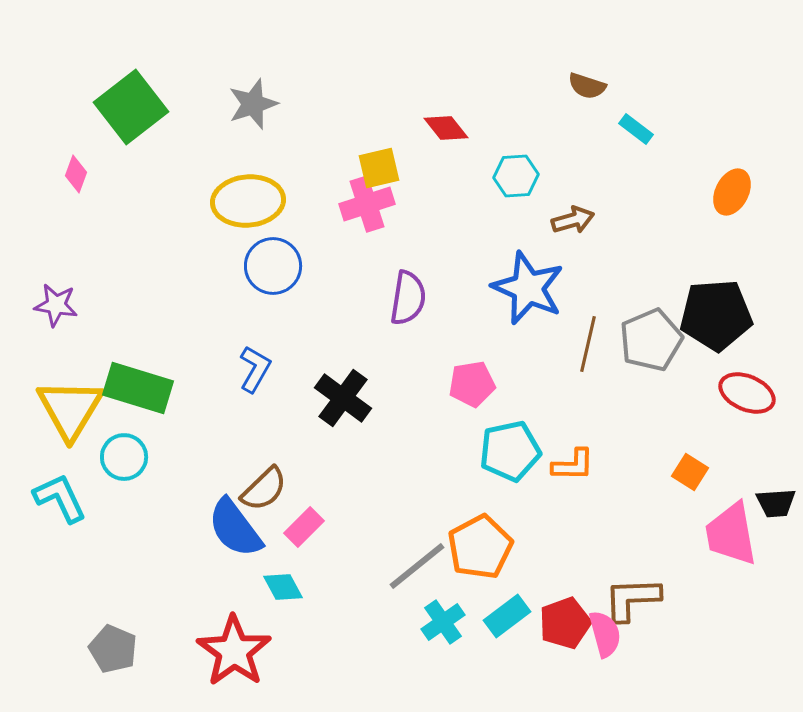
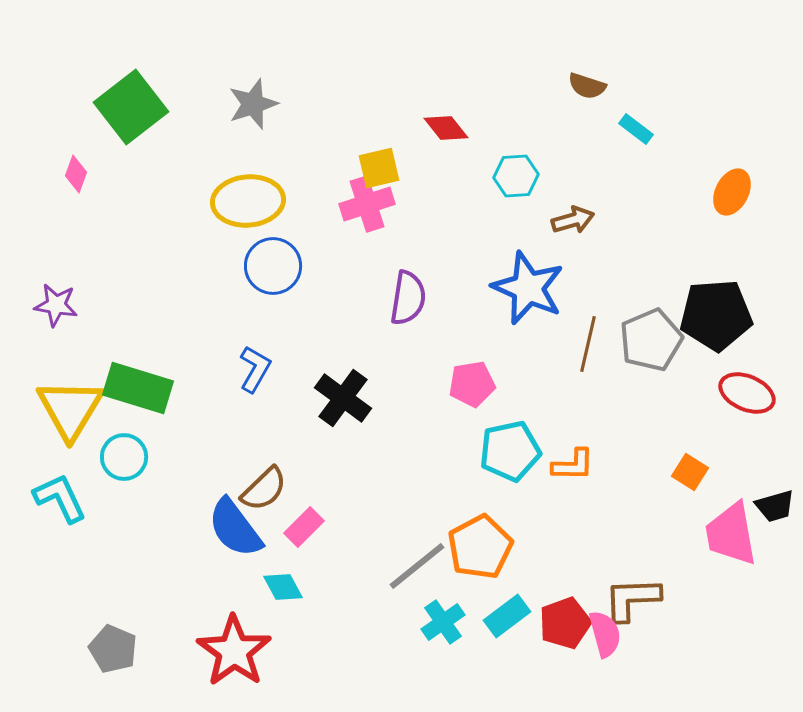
black trapezoid at (776, 503): moved 1 px left, 3 px down; rotated 12 degrees counterclockwise
